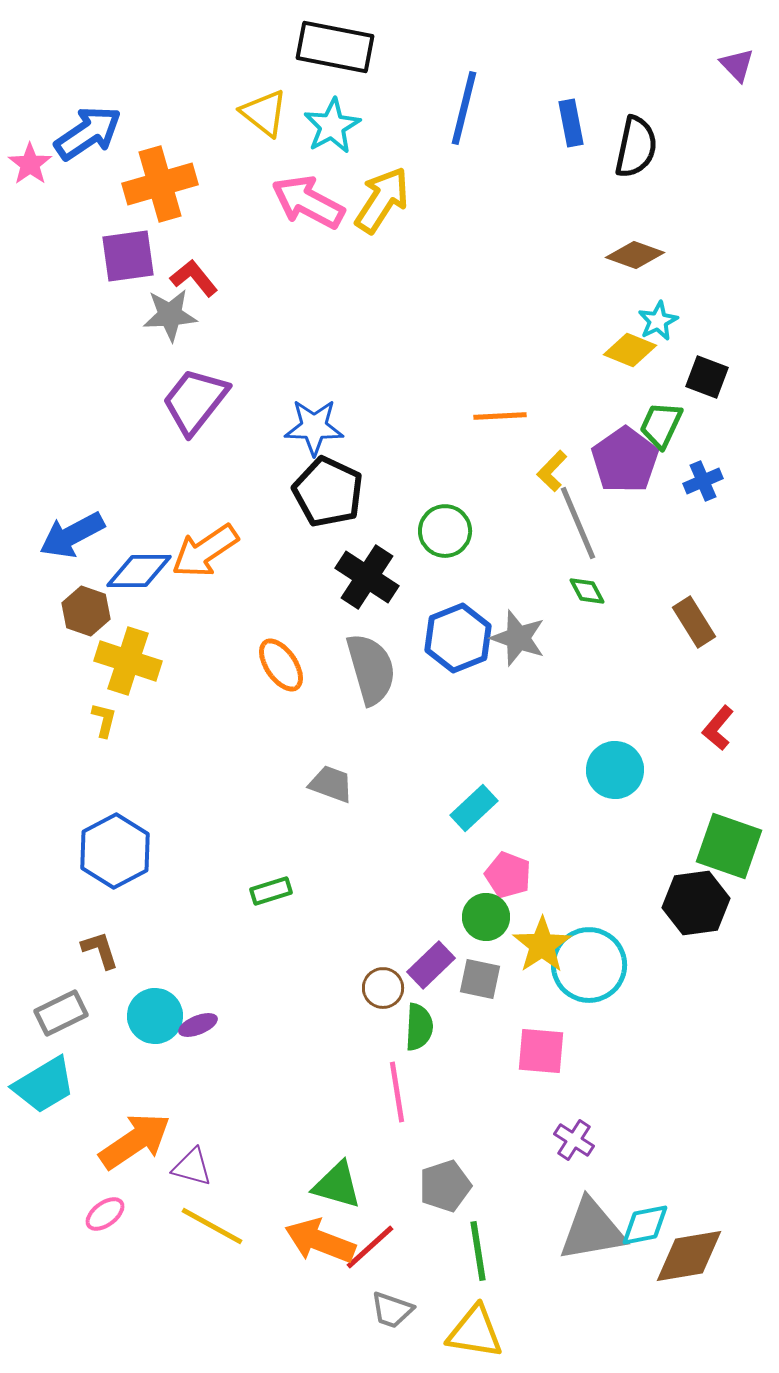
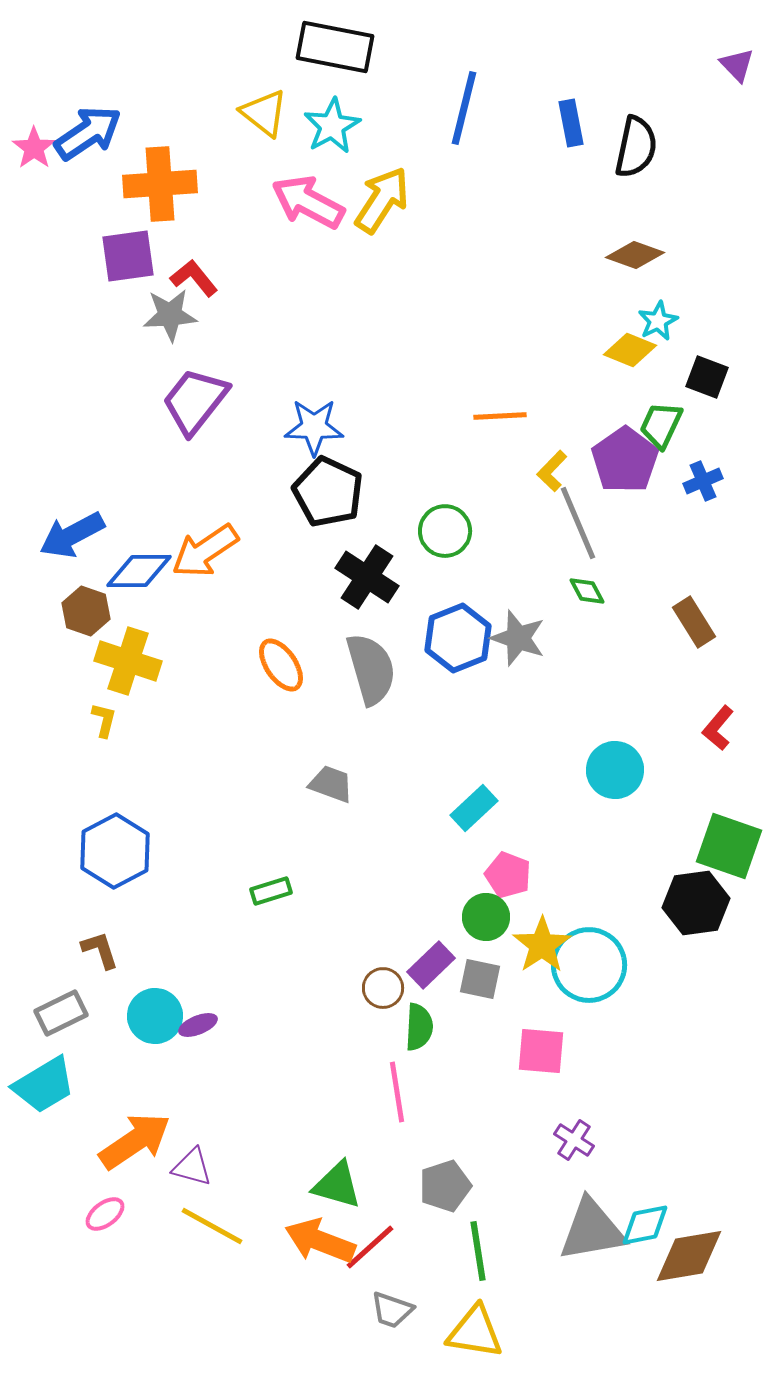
pink star at (30, 164): moved 4 px right, 16 px up
orange cross at (160, 184): rotated 12 degrees clockwise
